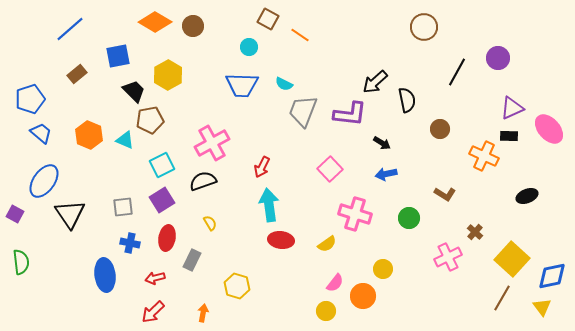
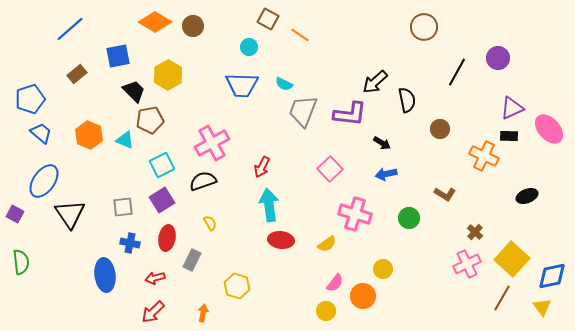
pink cross at (448, 257): moved 19 px right, 7 px down
